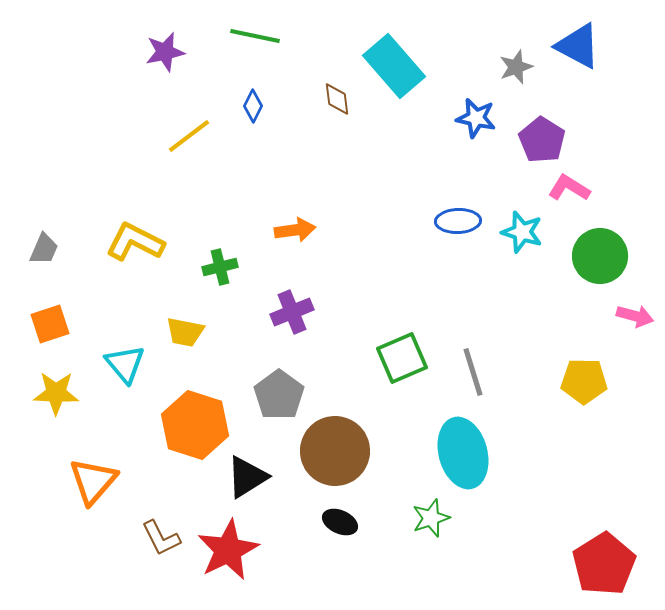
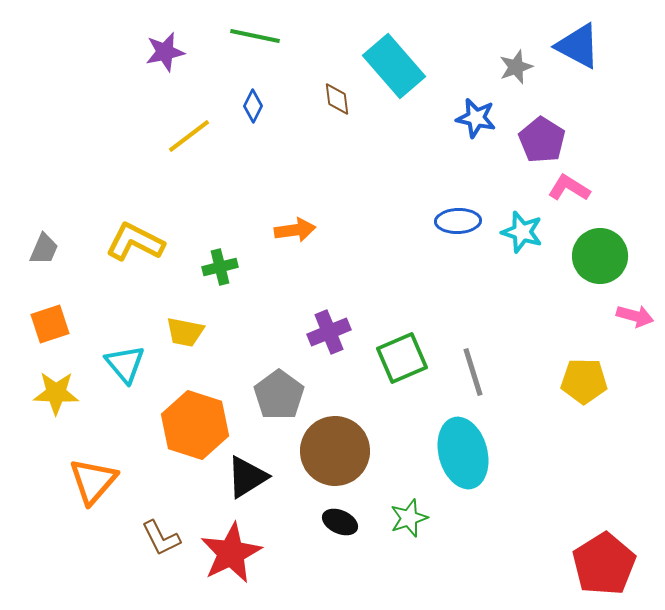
purple cross: moved 37 px right, 20 px down
green star: moved 22 px left
red star: moved 3 px right, 3 px down
